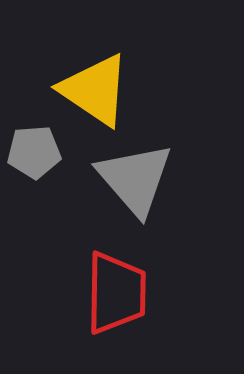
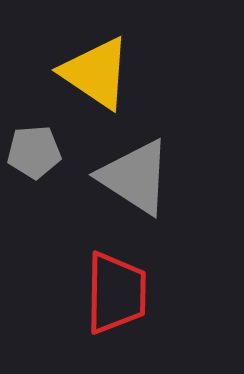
yellow triangle: moved 1 px right, 17 px up
gray triangle: moved 2 px up; rotated 16 degrees counterclockwise
